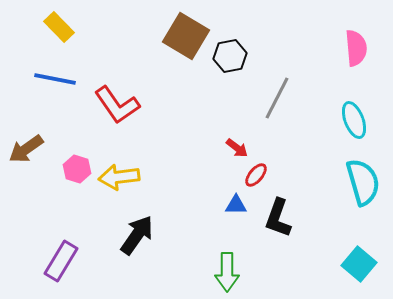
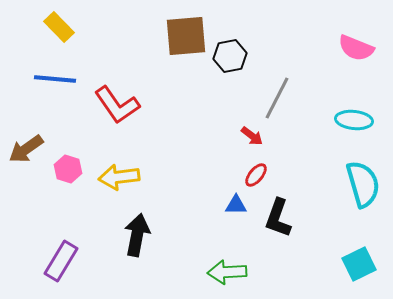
brown square: rotated 36 degrees counterclockwise
pink semicircle: rotated 117 degrees clockwise
blue line: rotated 6 degrees counterclockwise
cyan ellipse: rotated 63 degrees counterclockwise
red arrow: moved 15 px right, 12 px up
pink hexagon: moved 9 px left
cyan semicircle: moved 2 px down
black arrow: rotated 24 degrees counterclockwise
cyan square: rotated 24 degrees clockwise
green arrow: rotated 87 degrees clockwise
